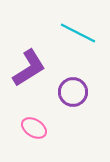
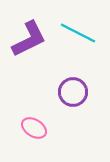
purple L-shape: moved 29 px up; rotated 6 degrees clockwise
